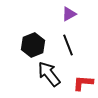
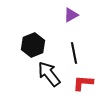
purple triangle: moved 2 px right, 1 px down
black line: moved 6 px right, 8 px down; rotated 10 degrees clockwise
